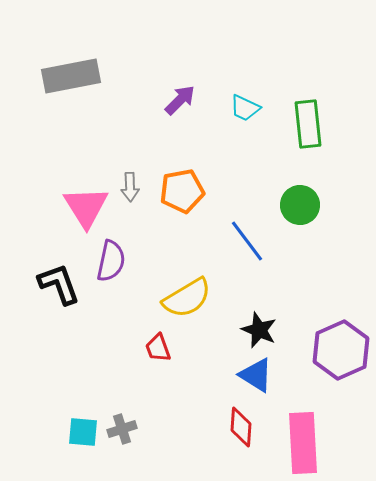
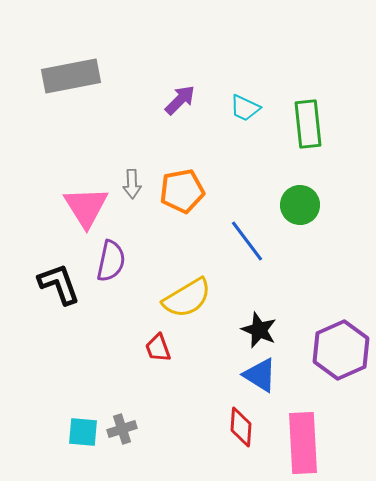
gray arrow: moved 2 px right, 3 px up
blue triangle: moved 4 px right
